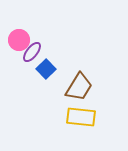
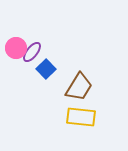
pink circle: moved 3 px left, 8 px down
